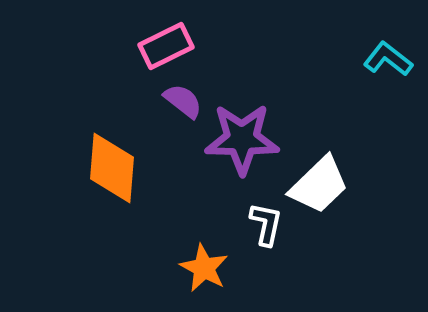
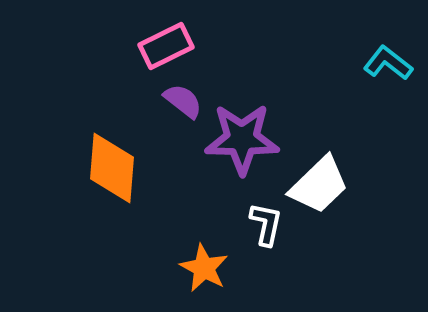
cyan L-shape: moved 4 px down
